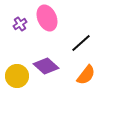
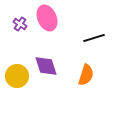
purple cross: rotated 24 degrees counterclockwise
black line: moved 13 px right, 5 px up; rotated 25 degrees clockwise
purple diamond: rotated 30 degrees clockwise
orange semicircle: rotated 20 degrees counterclockwise
